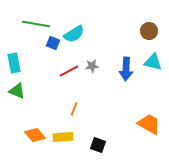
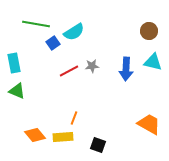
cyan semicircle: moved 2 px up
blue square: rotated 32 degrees clockwise
orange line: moved 9 px down
